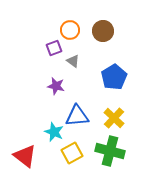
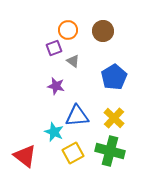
orange circle: moved 2 px left
yellow square: moved 1 px right
